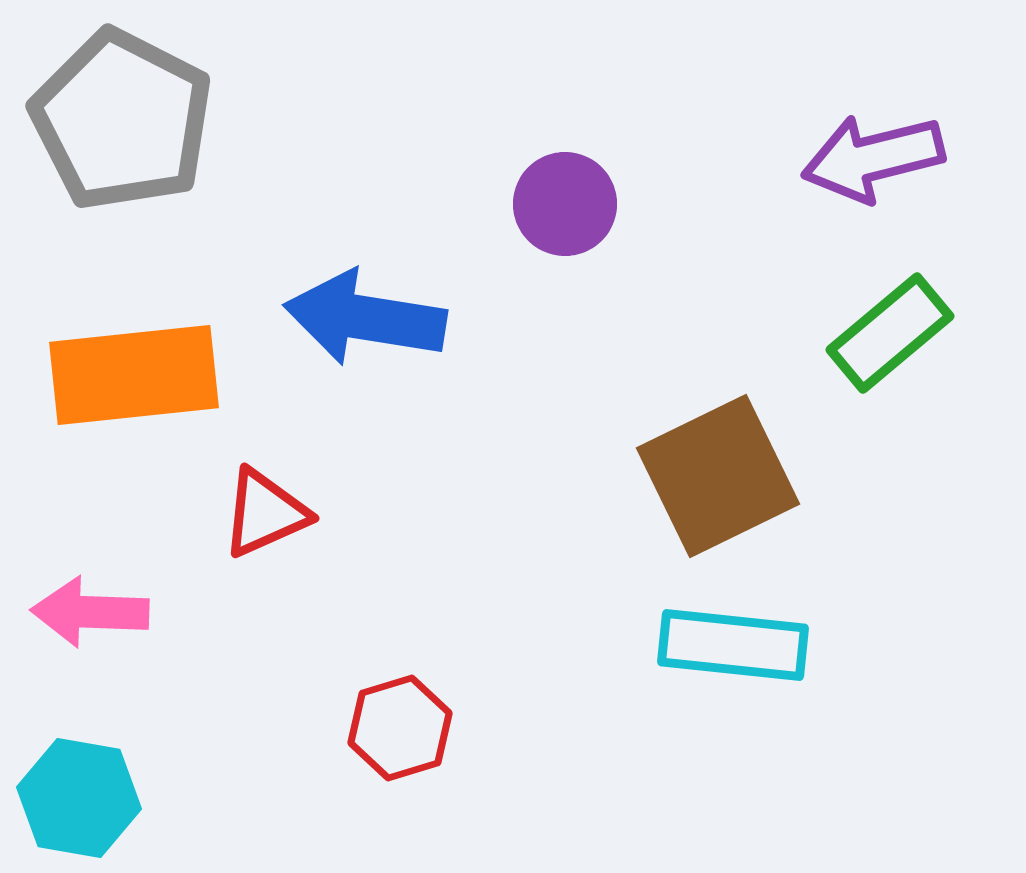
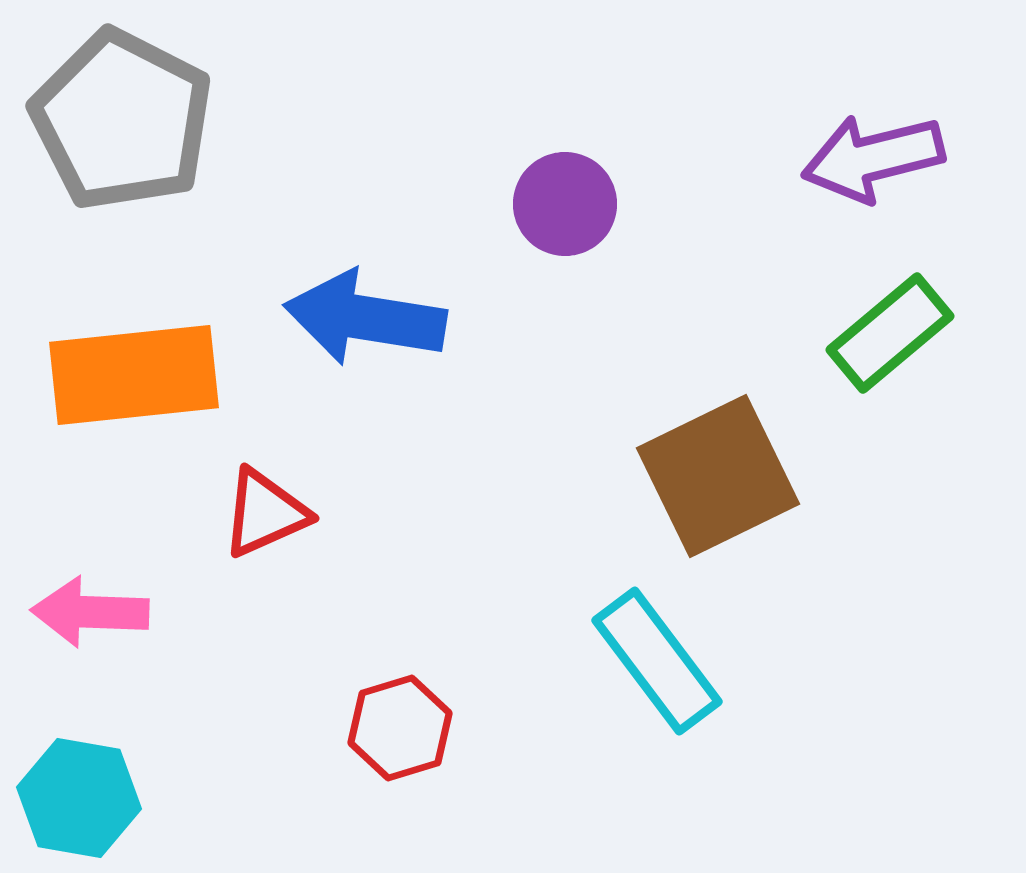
cyan rectangle: moved 76 px left, 16 px down; rotated 47 degrees clockwise
